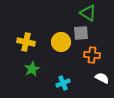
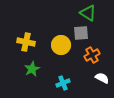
yellow circle: moved 3 px down
orange cross: rotated 35 degrees counterclockwise
